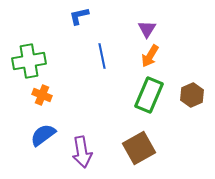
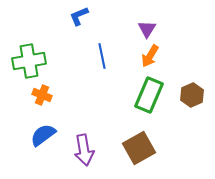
blue L-shape: rotated 10 degrees counterclockwise
purple arrow: moved 2 px right, 2 px up
